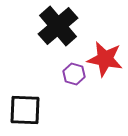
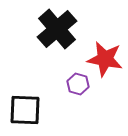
black cross: moved 1 px left, 3 px down
purple hexagon: moved 4 px right, 10 px down
